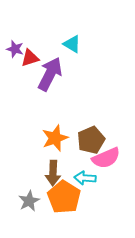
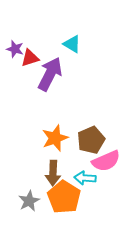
pink semicircle: moved 3 px down
